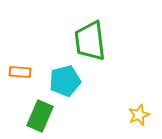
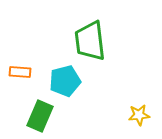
yellow star: rotated 15 degrees clockwise
